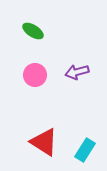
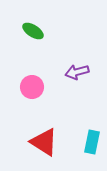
pink circle: moved 3 px left, 12 px down
cyan rectangle: moved 7 px right, 8 px up; rotated 20 degrees counterclockwise
